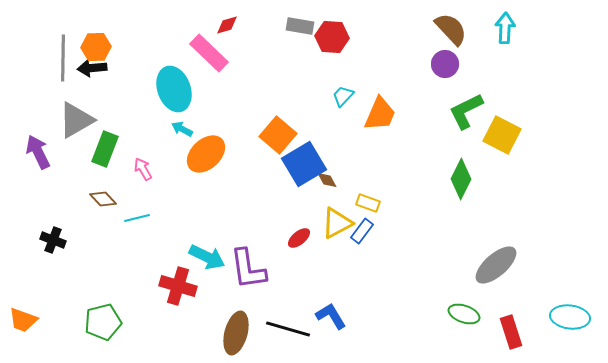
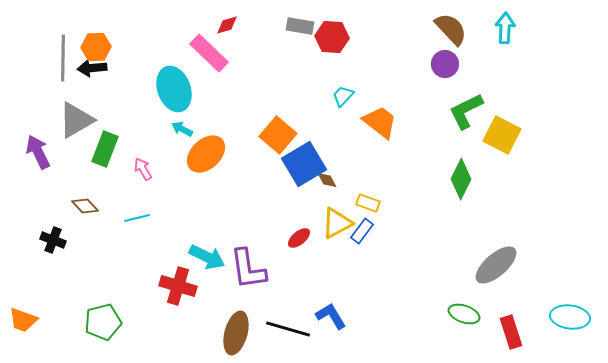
orange trapezoid at (380, 114): moved 8 px down; rotated 75 degrees counterclockwise
brown diamond at (103, 199): moved 18 px left, 7 px down
